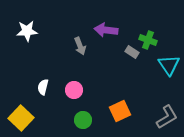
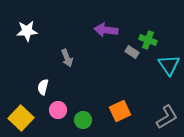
gray arrow: moved 13 px left, 12 px down
pink circle: moved 16 px left, 20 px down
